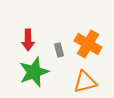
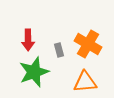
orange triangle: rotated 10 degrees clockwise
